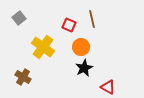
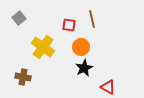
red square: rotated 16 degrees counterclockwise
brown cross: rotated 21 degrees counterclockwise
